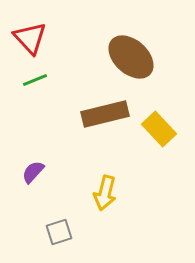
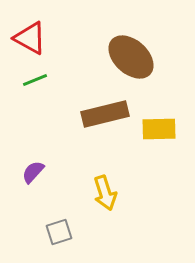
red triangle: rotated 18 degrees counterclockwise
yellow rectangle: rotated 48 degrees counterclockwise
yellow arrow: rotated 32 degrees counterclockwise
